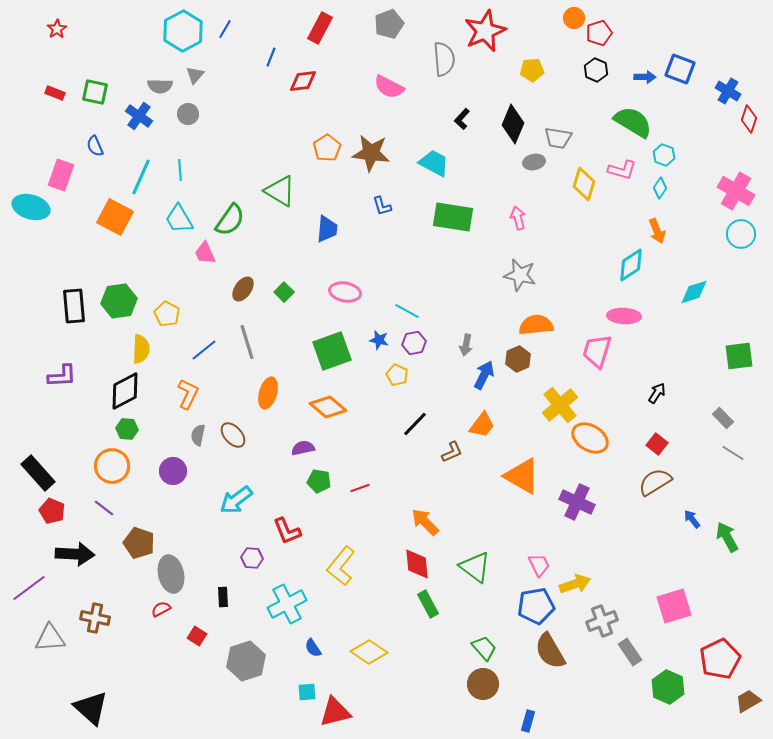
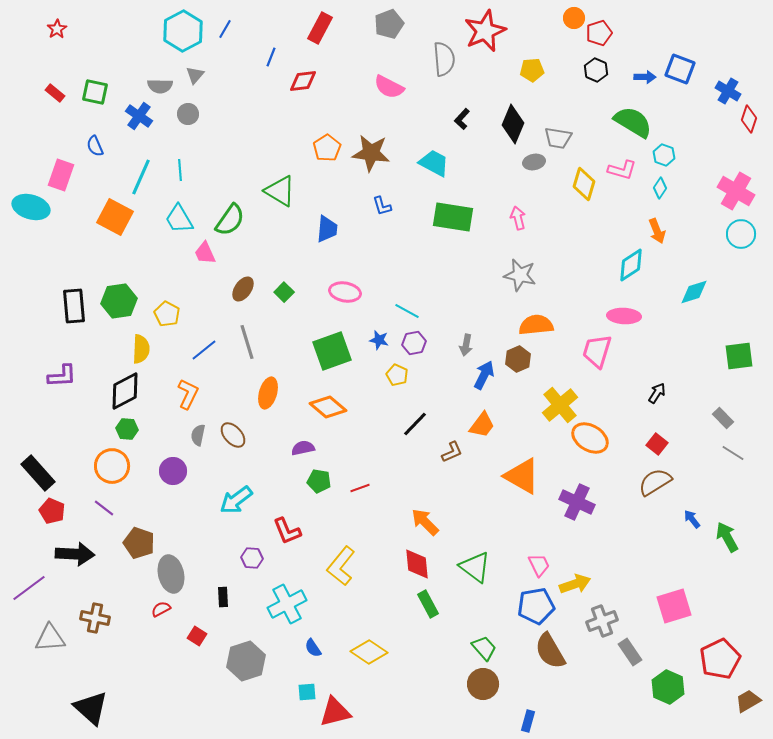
red rectangle at (55, 93): rotated 18 degrees clockwise
